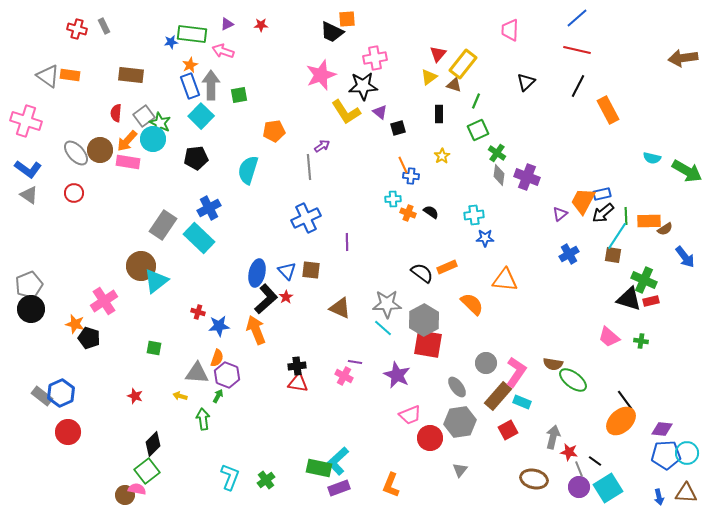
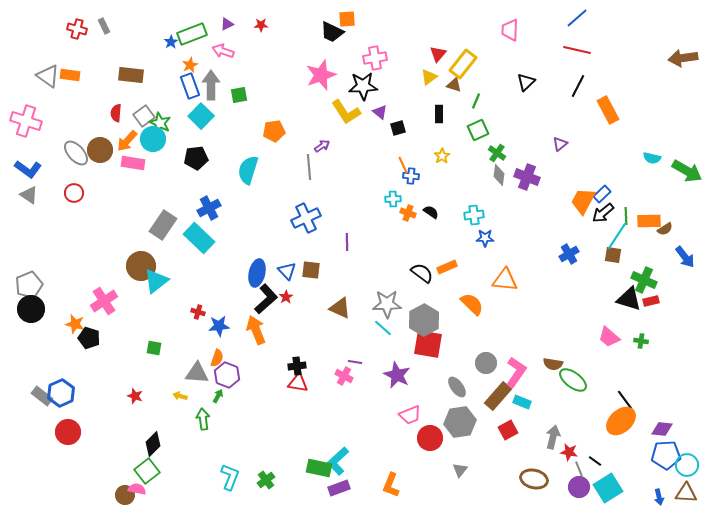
green rectangle at (192, 34): rotated 28 degrees counterclockwise
blue star at (171, 42): rotated 24 degrees counterclockwise
pink rectangle at (128, 162): moved 5 px right, 1 px down
blue rectangle at (602, 194): rotated 30 degrees counterclockwise
purple triangle at (560, 214): moved 70 px up
cyan circle at (687, 453): moved 12 px down
